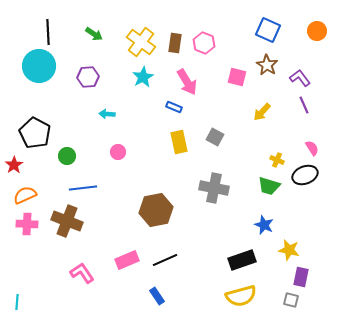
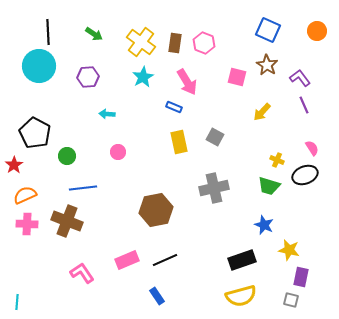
gray cross at (214, 188): rotated 24 degrees counterclockwise
